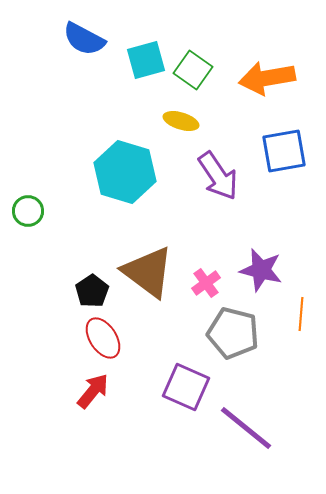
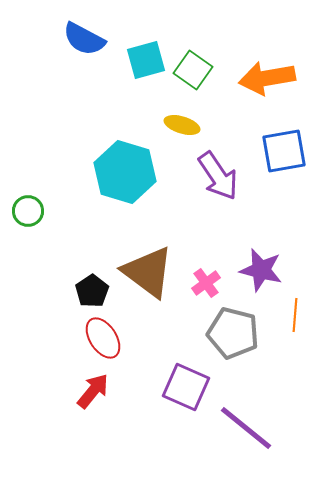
yellow ellipse: moved 1 px right, 4 px down
orange line: moved 6 px left, 1 px down
